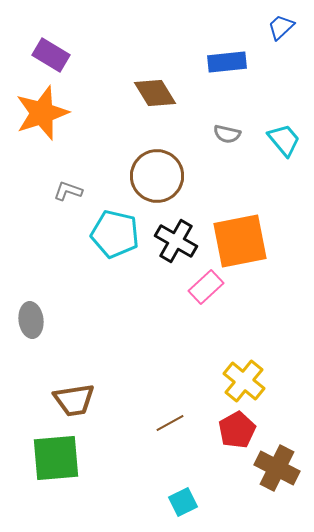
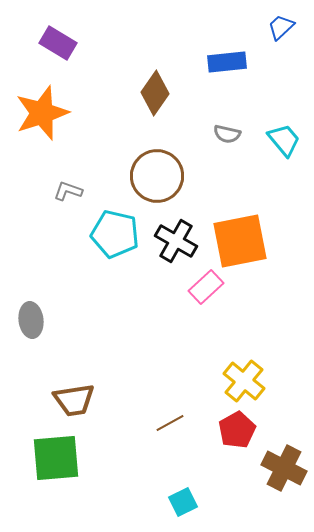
purple rectangle: moved 7 px right, 12 px up
brown diamond: rotated 66 degrees clockwise
brown cross: moved 7 px right
